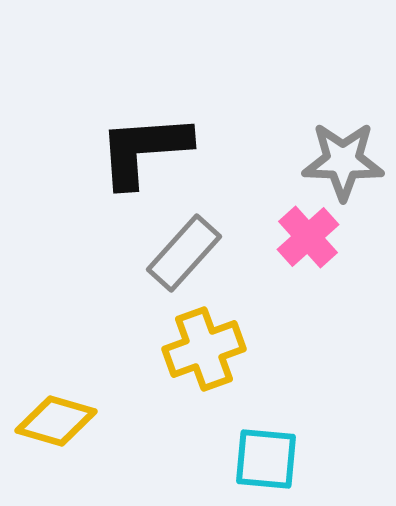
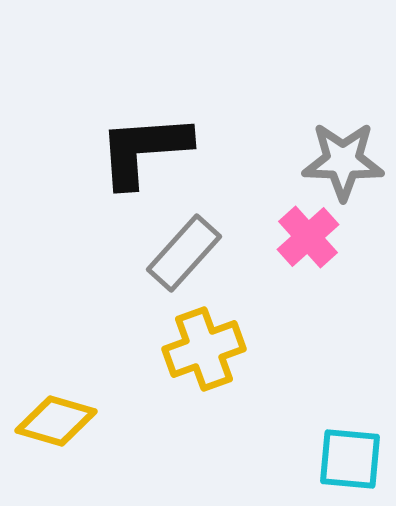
cyan square: moved 84 px right
